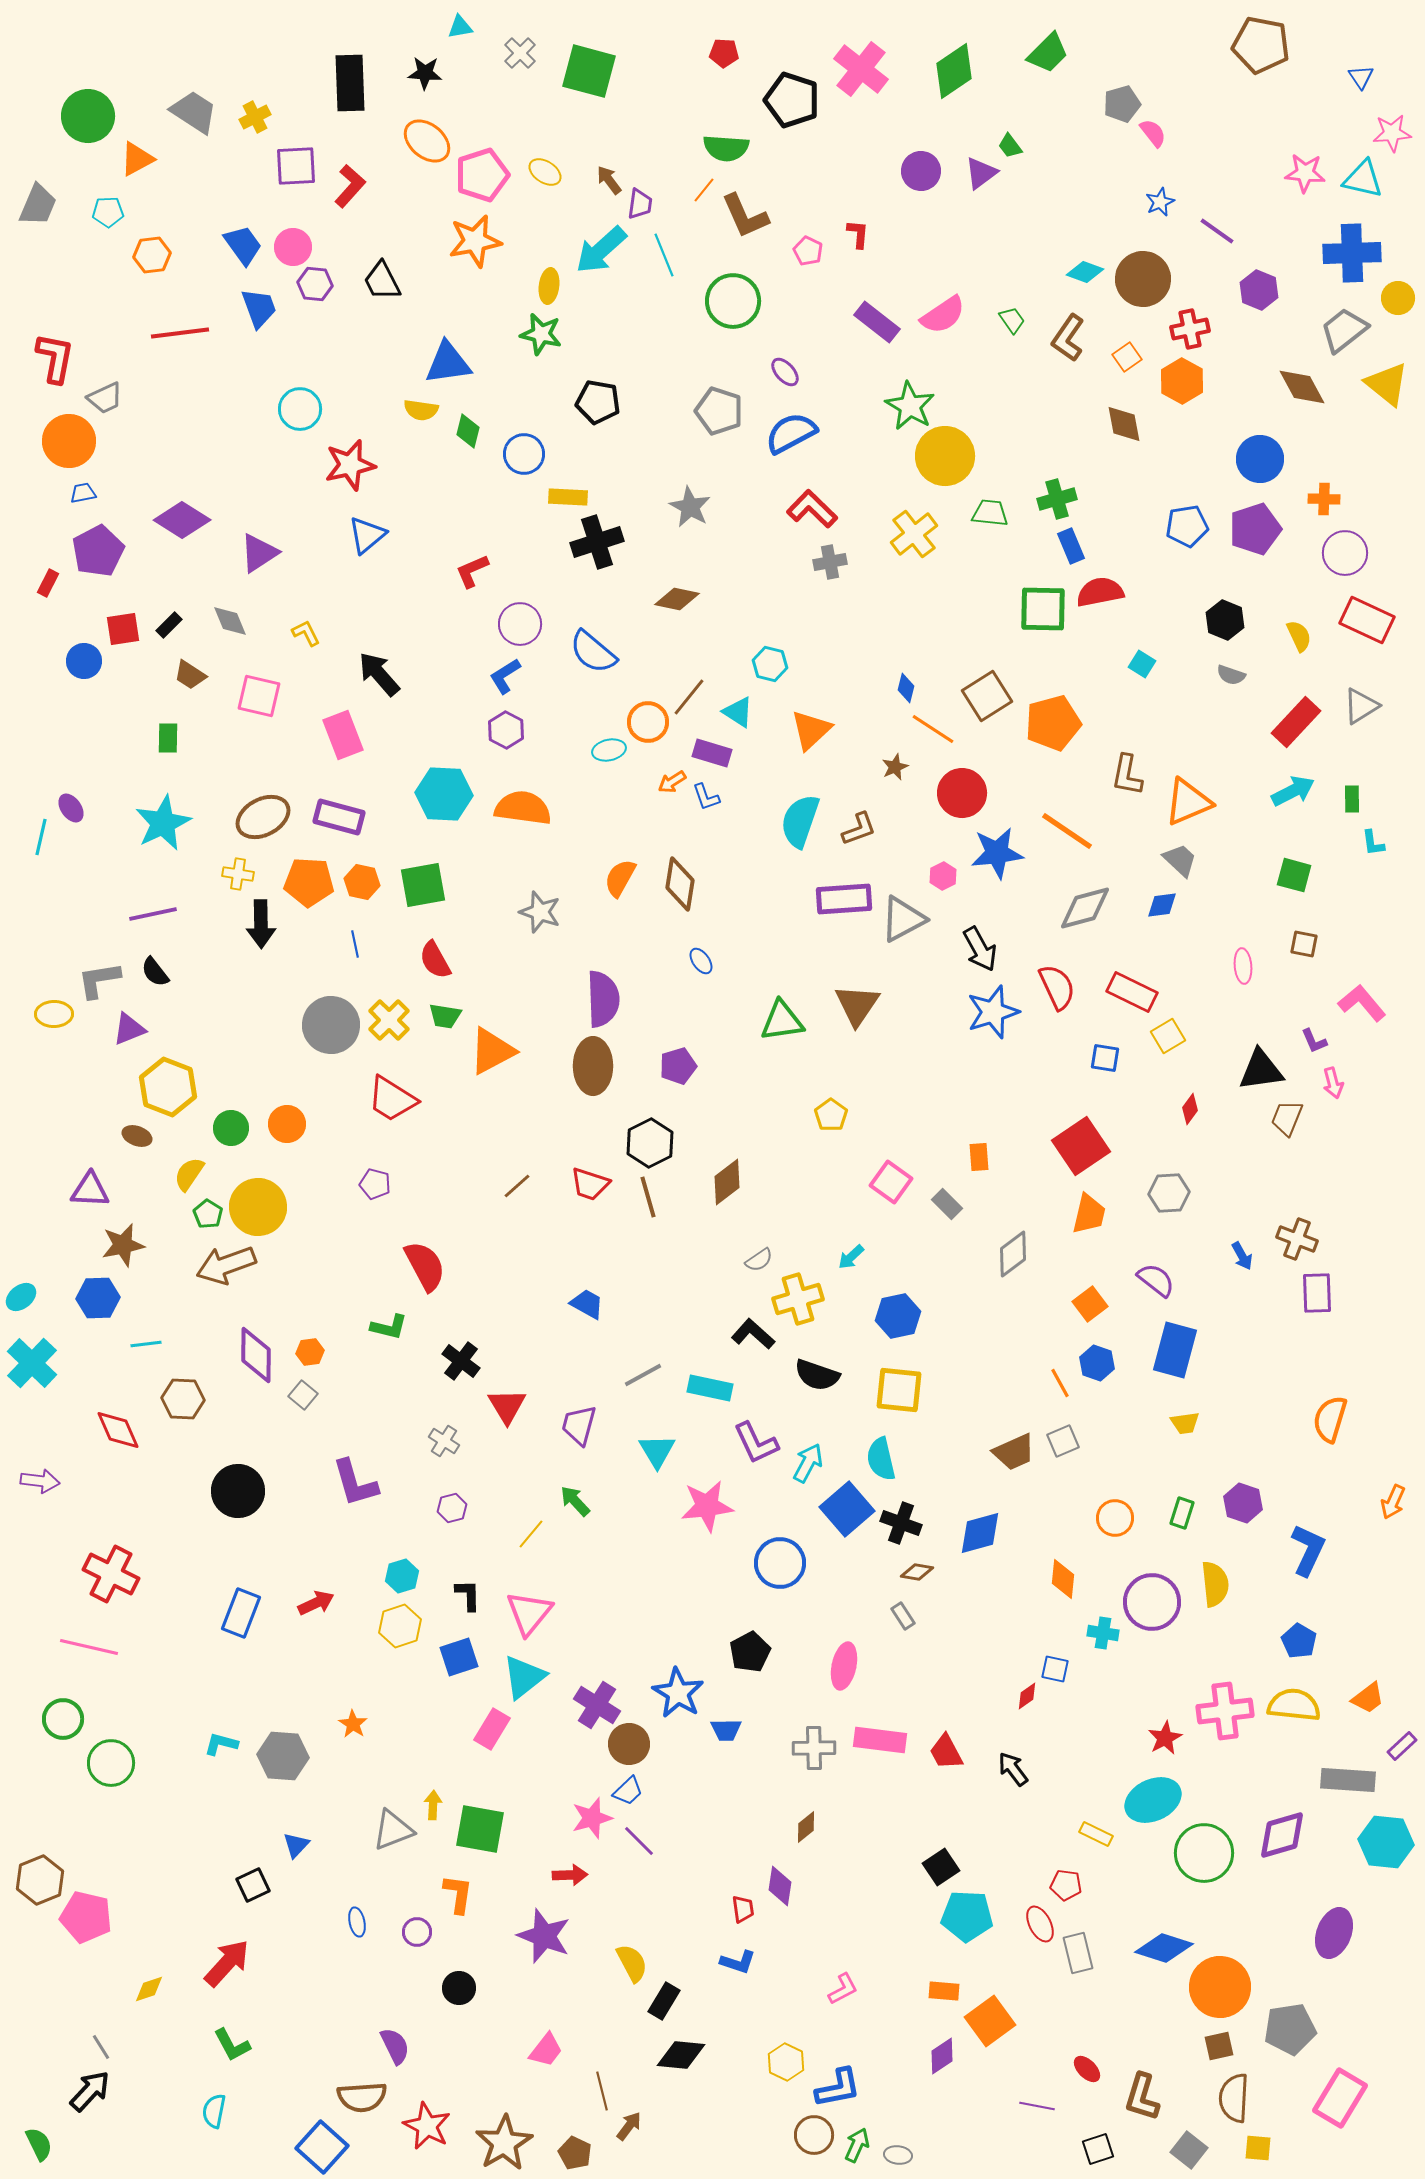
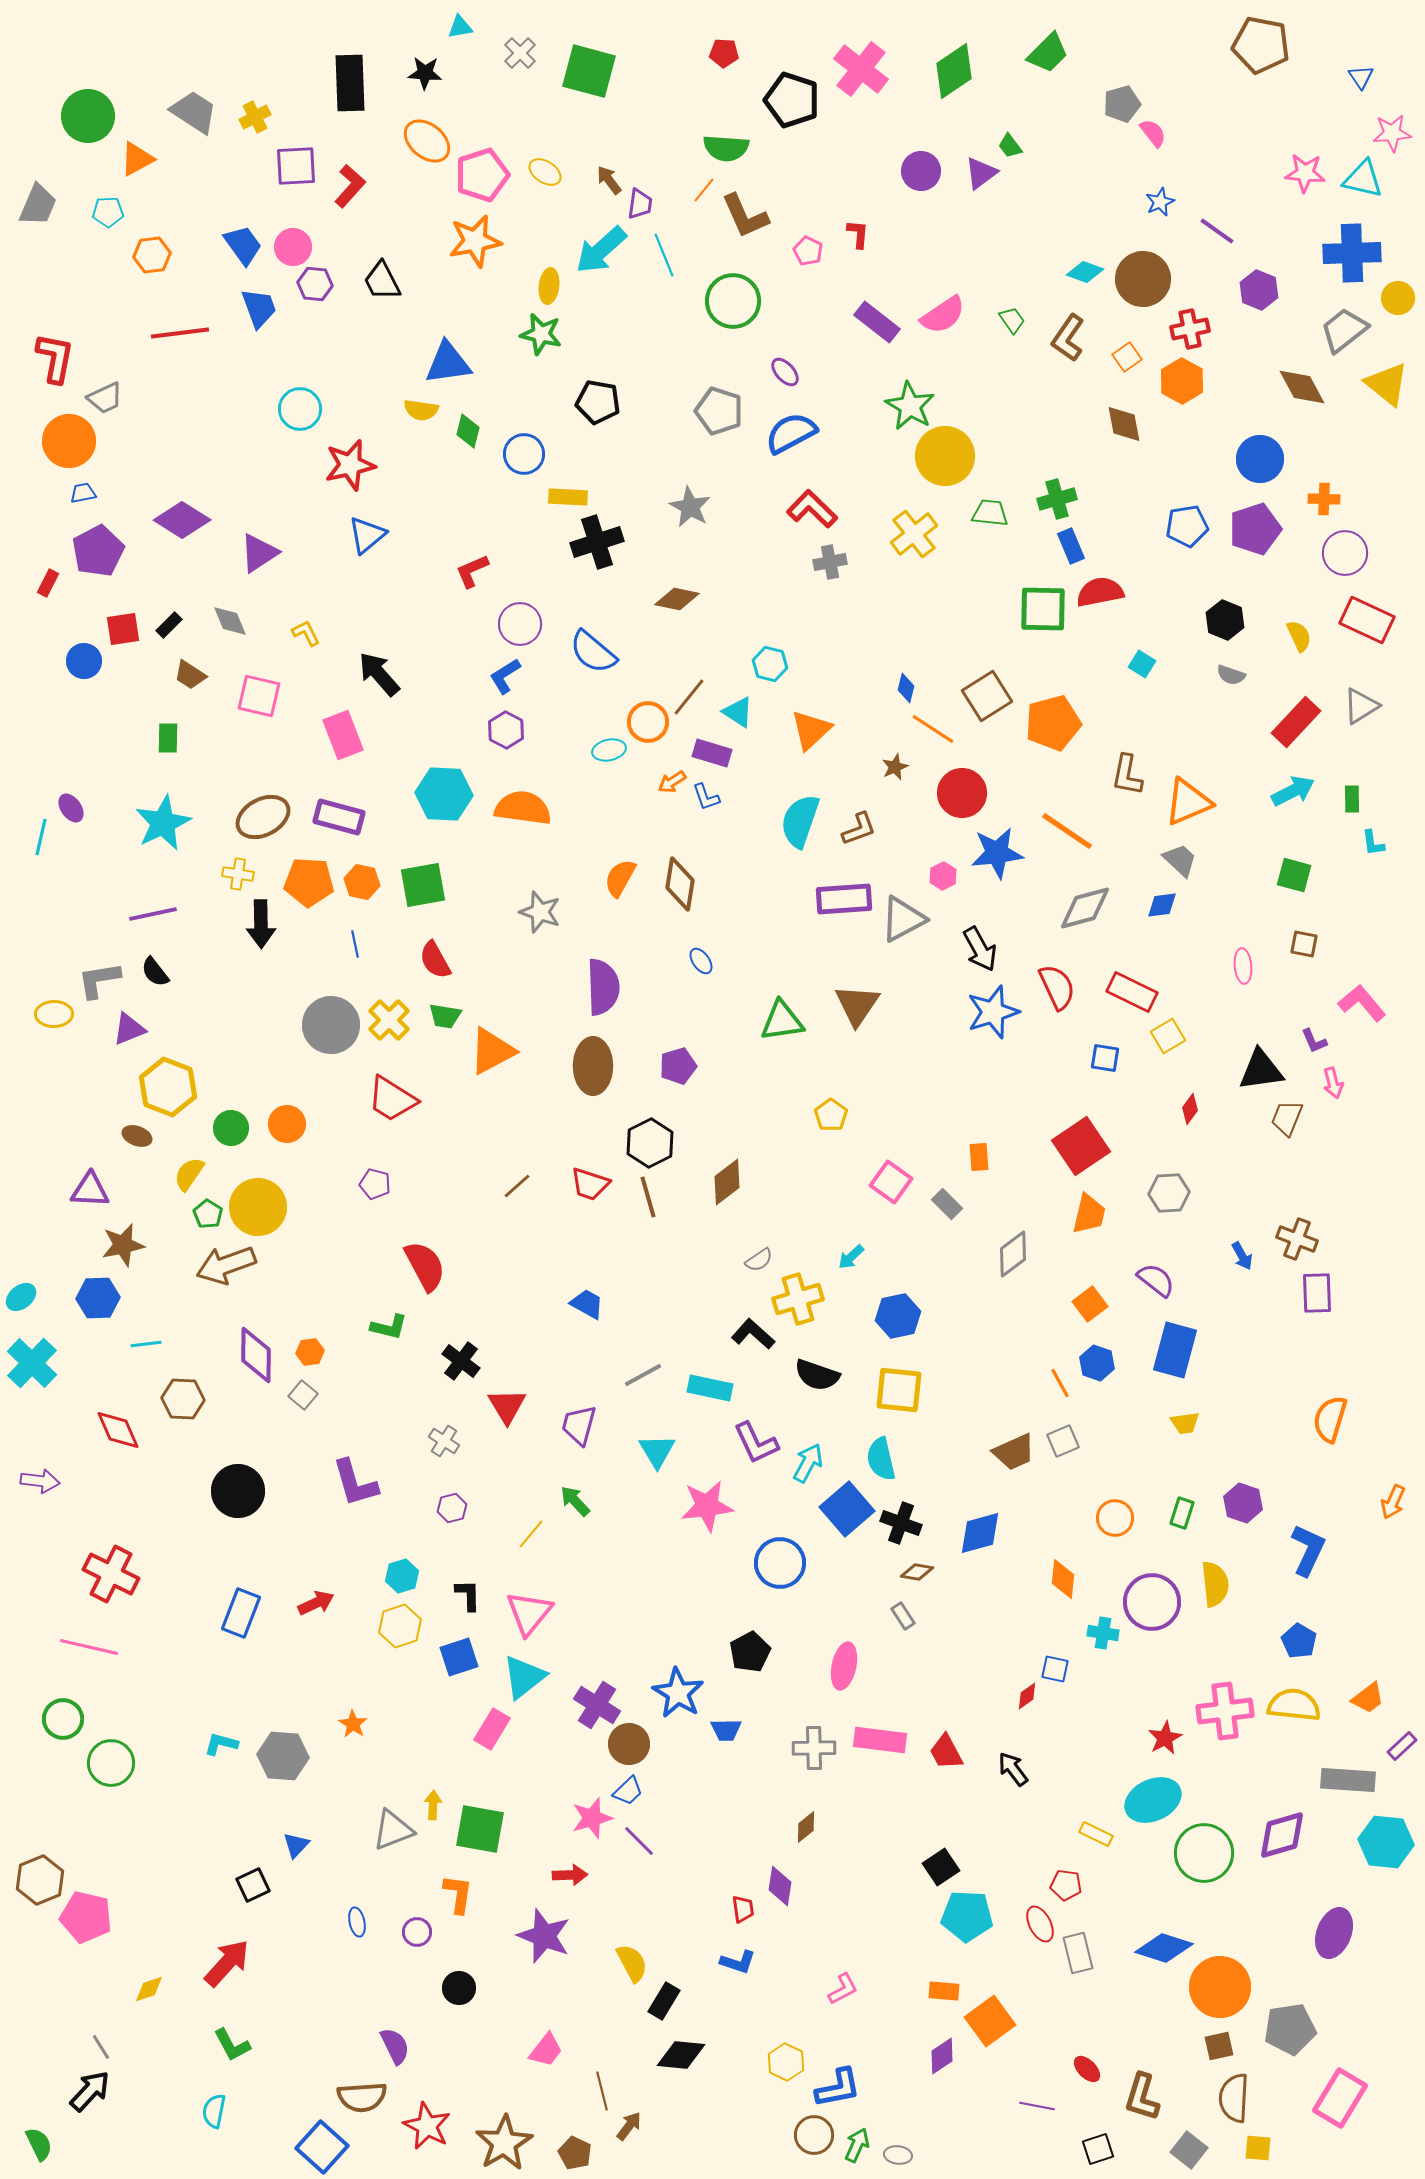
purple semicircle at (603, 999): moved 12 px up
